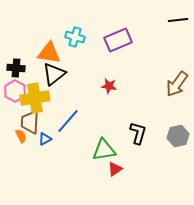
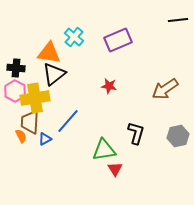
cyan cross: moved 1 px left; rotated 24 degrees clockwise
brown arrow: moved 12 px left, 5 px down; rotated 20 degrees clockwise
black L-shape: moved 2 px left
red triangle: rotated 28 degrees counterclockwise
